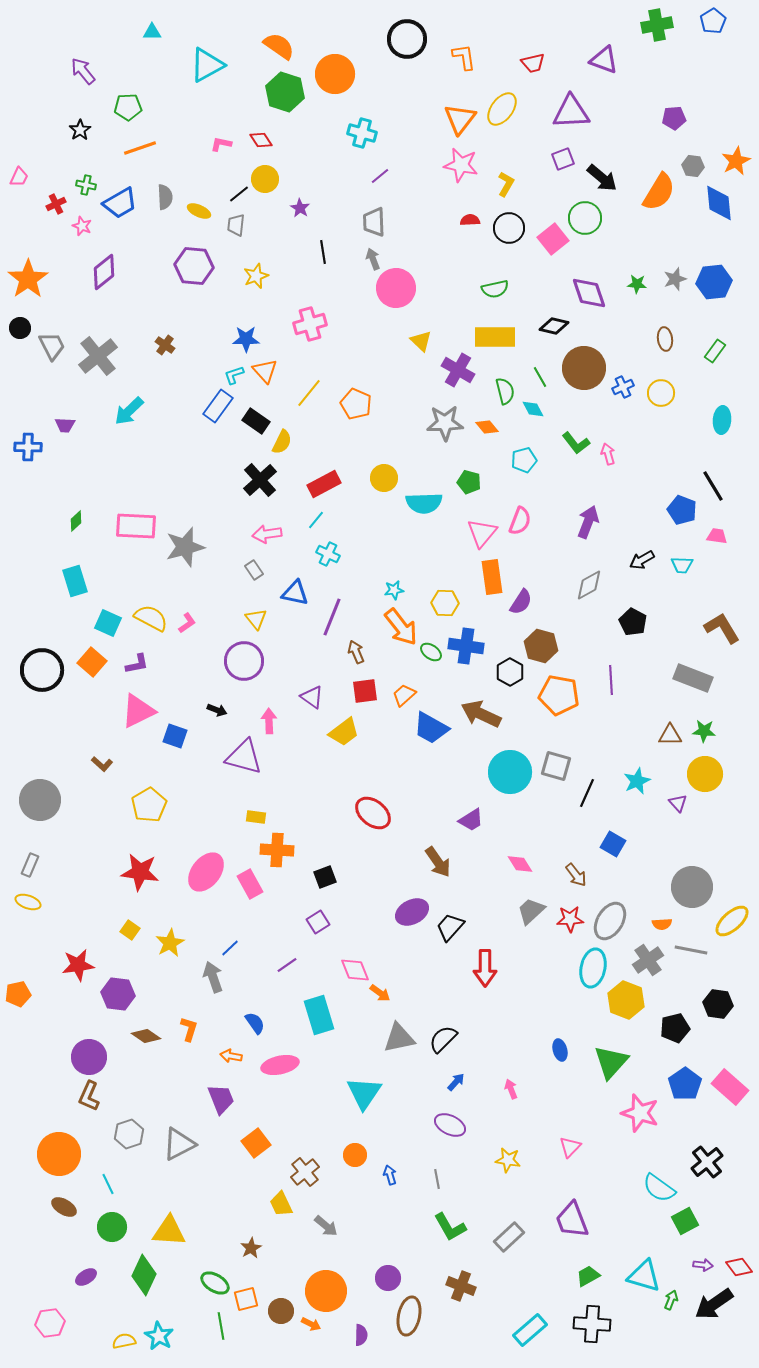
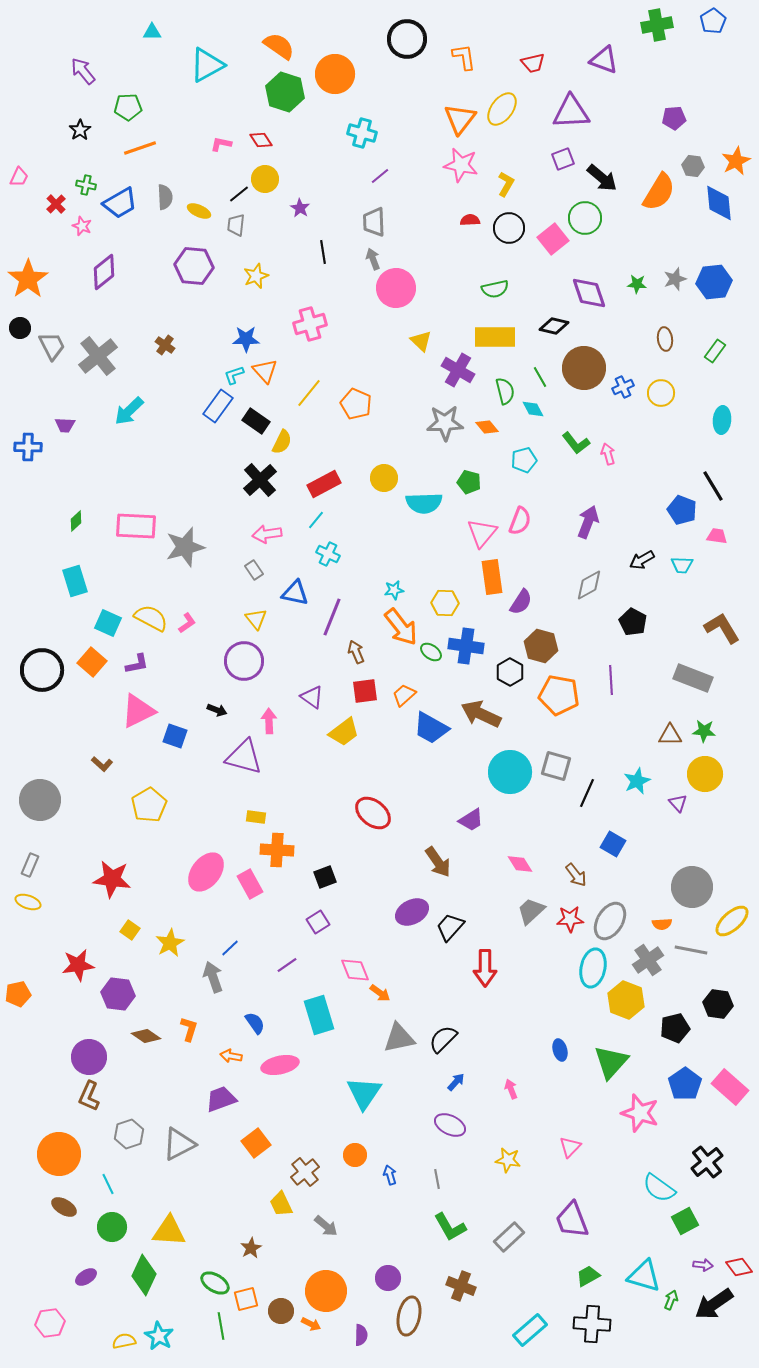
red cross at (56, 204): rotated 18 degrees counterclockwise
red star at (140, 872): moved 28 px left, 7 px down
purple trapezoid at (221, 1099): rotated 88 degrees counterclockwise
